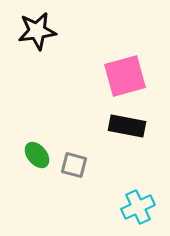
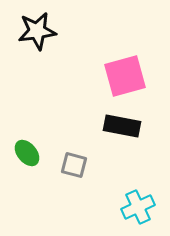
black rectangle: moved 5 px left
green ellipse: moved 10 px left, 2 px up
